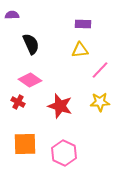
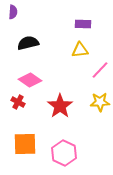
purple semicircle: moved 1 px right, 3 px up; rotated 96 degrees clockwise
black semicircle: moved 3 px left, 1 px up; rotated 80 degrees counterclockwise
red star: rotated 20 degrees clockwise
